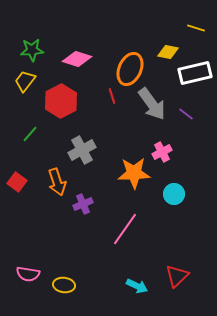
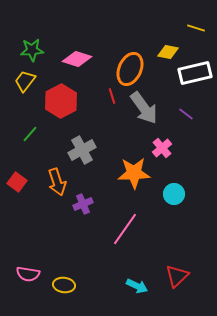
gray arrow: moved 8 px left, 4 px down
pink cross: moved 4 px up; rotated 12 degrees counterclockwise
